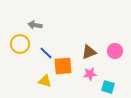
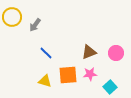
gray arrow: rotated 64 degrees counterclockwise
yellow circle: moved 8 px left, 27 px up
pink circle: moved 1 px right, 2 px down
orange square: moved 5 px right, 9 px down
cyan square: moved 2 px right; rotated 32 degrees clockwise
